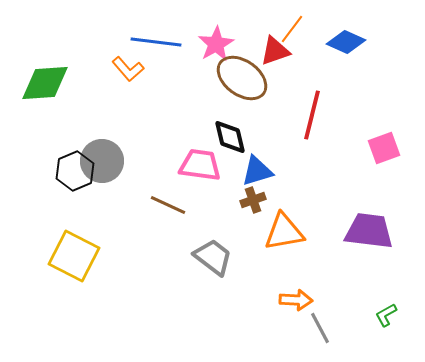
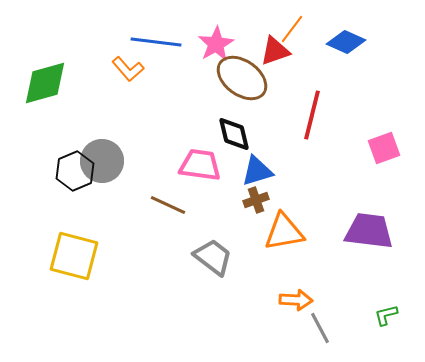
green diamond: rotated 12 degrees counterclockwise
black diamond: moved 4 px right, 3 px up
brown cross: moved 3 px right
yellow square: rotated 12 degrees counterclockwise
green L-shape: rotated 15 degrees clockwise
